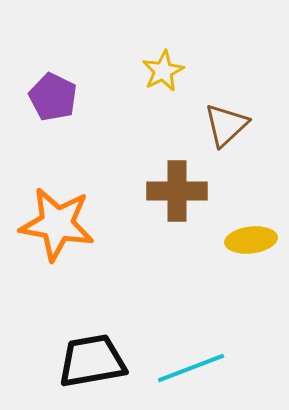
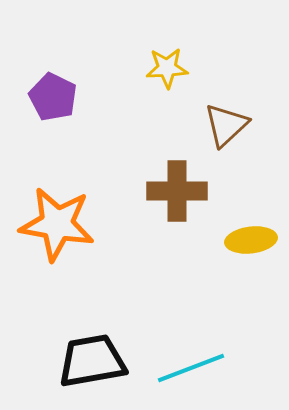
yellow star: moved 4 px right, 3 px up; rotated 24 degrees clockwise
